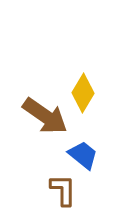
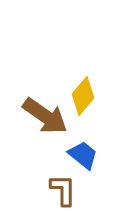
yellow diamond: moved 3 px down; rotated 9 degrees clockwise
